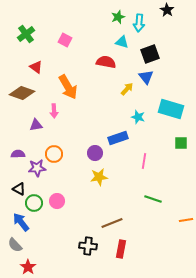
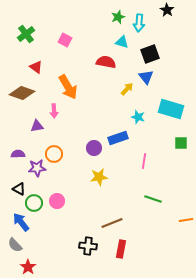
purple triangle: moved 1 px right, 1 px down
purple circle: moved 1 px left, 5 px up
